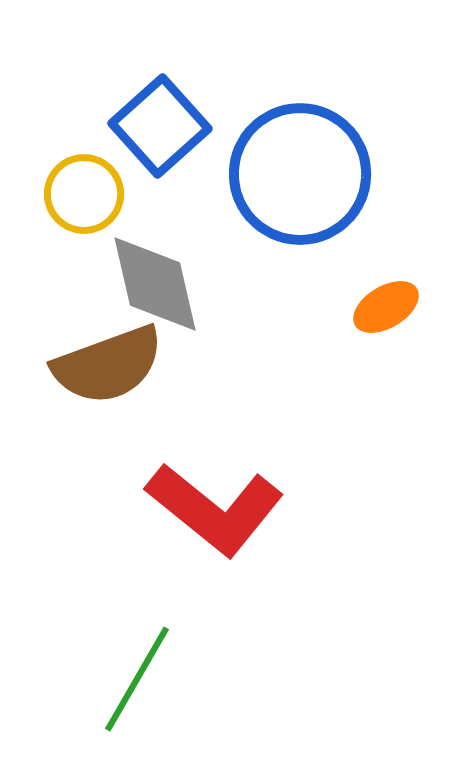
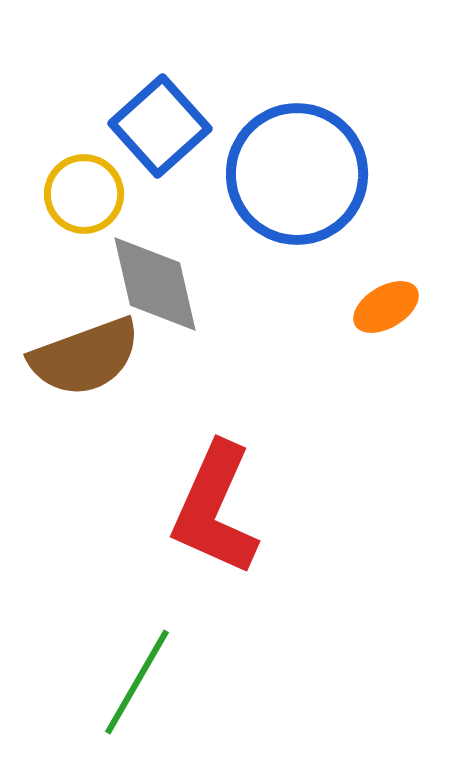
blue circle: moved 3 px left
brown semicircle: moved 23 px left, 8 px up
red L-shape: rotated 75 degrees clockwise
green line: moved 3 px down
